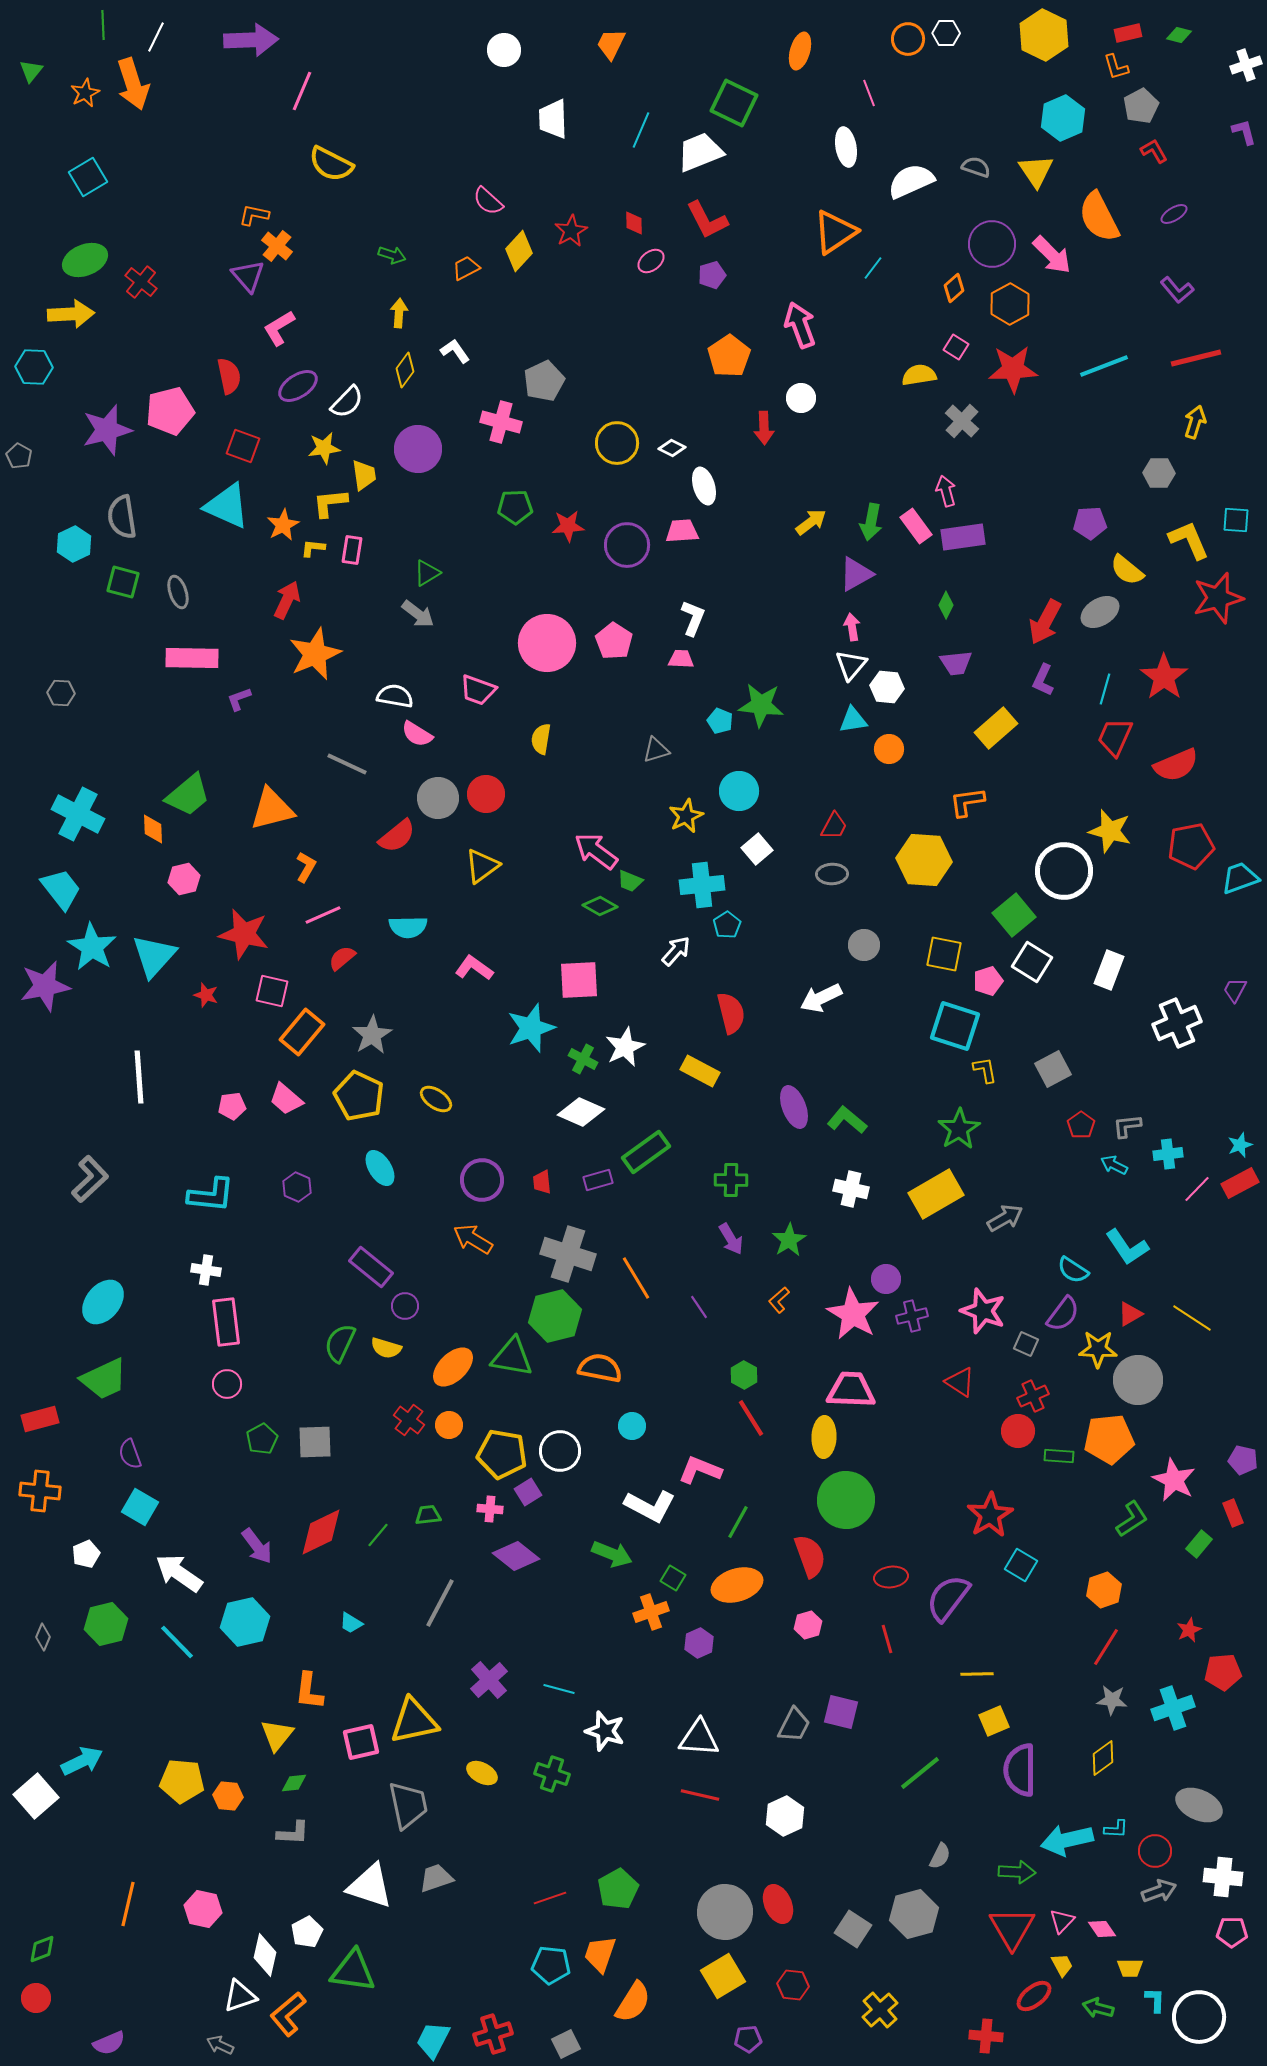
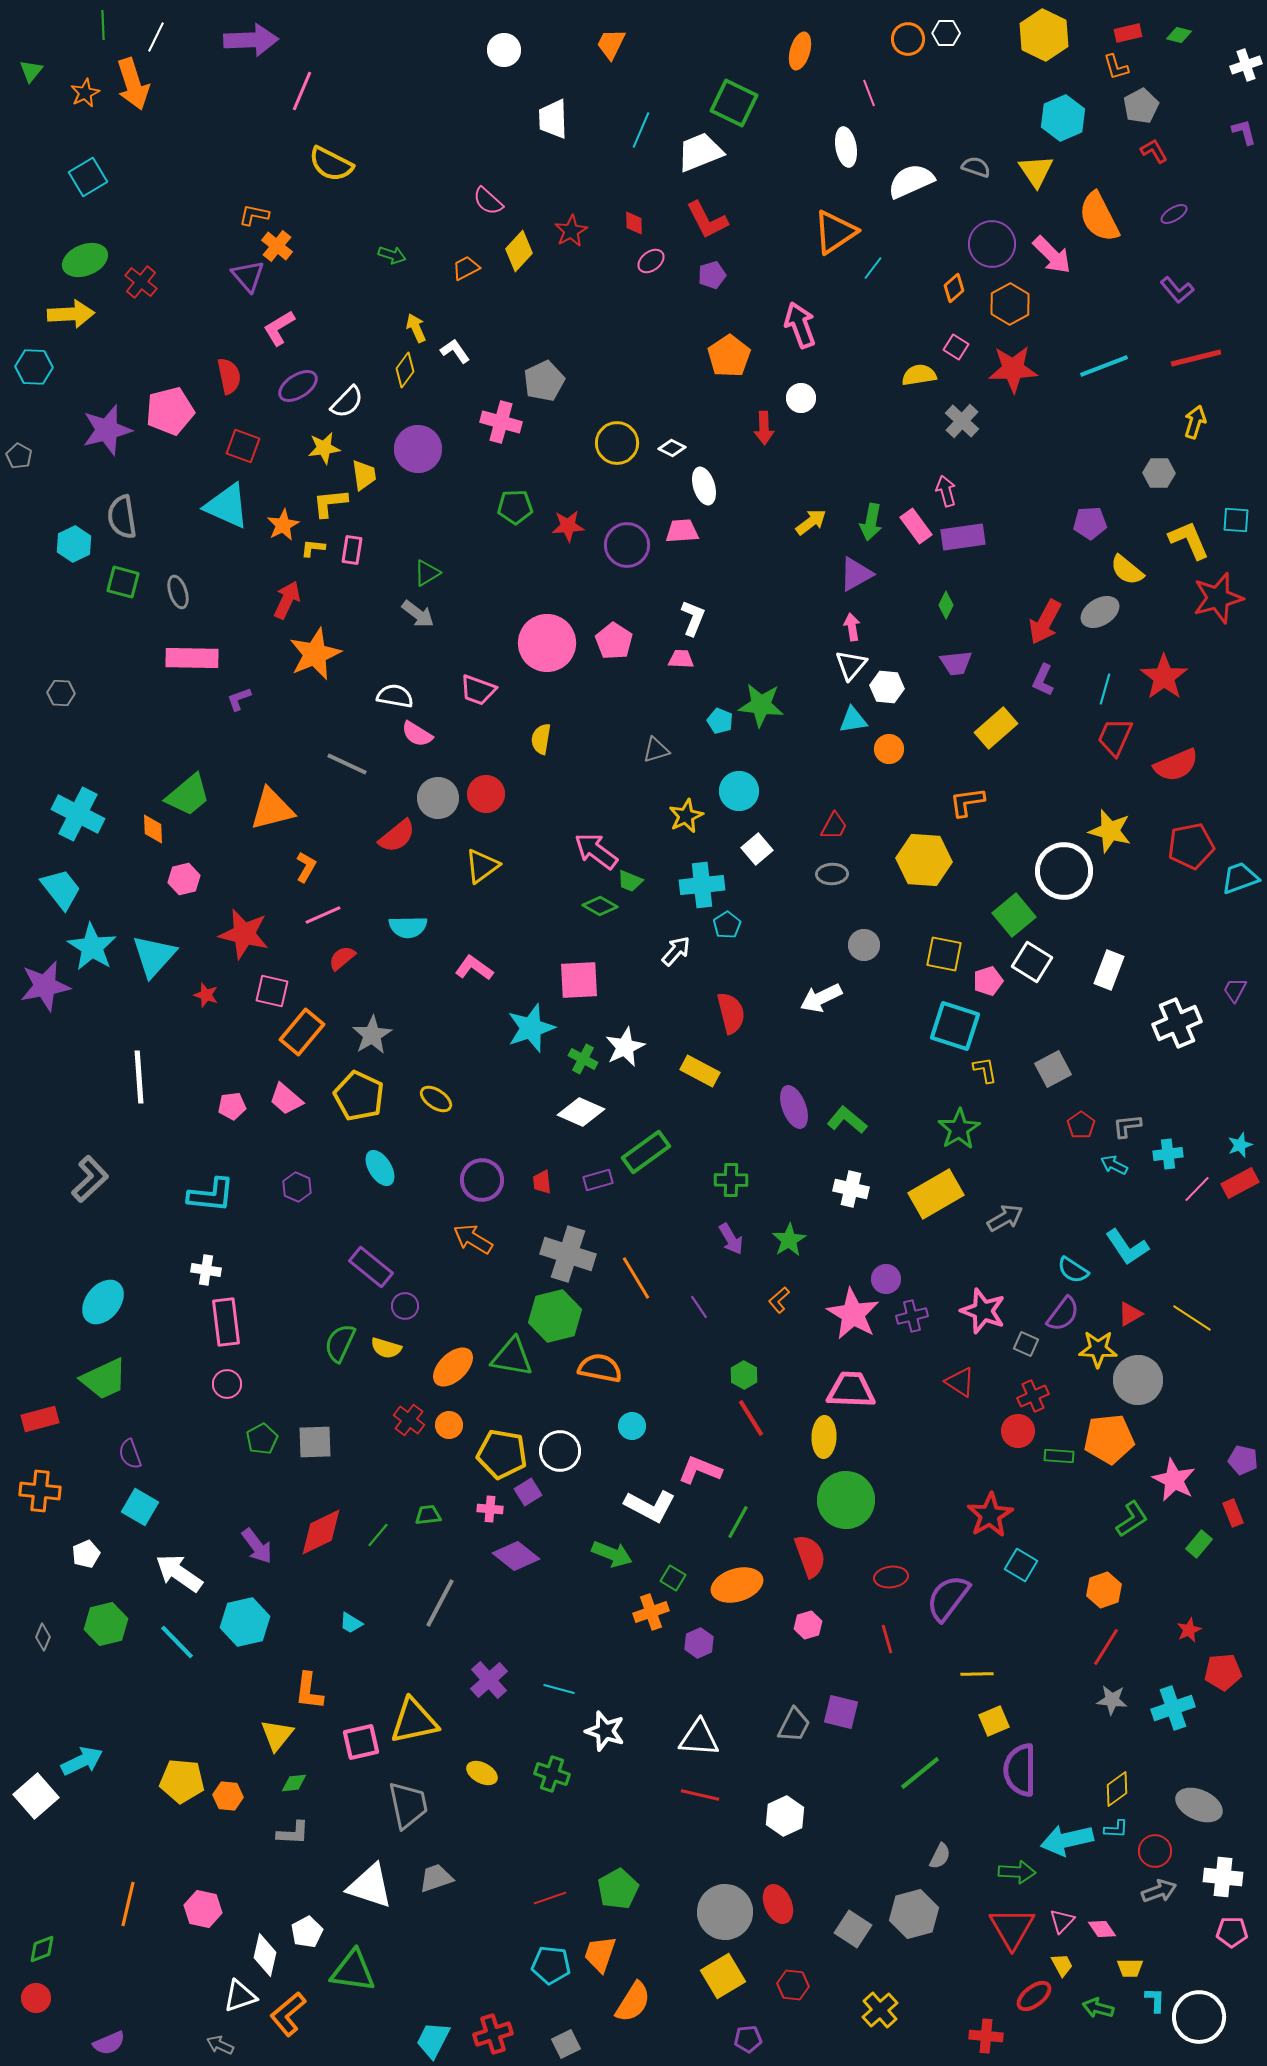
yellow arrow at (399, 313): moved 17 px right, 15 px down; rotated 28 degrees counterclockwise
yellow diamond at (1103, 1758): moved 14 px right, 31 px down
